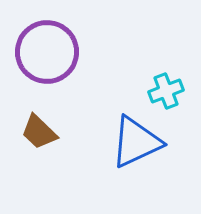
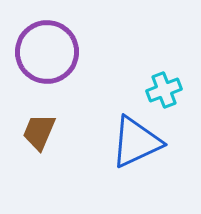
cyan cross: moved 2 px left, 1 px up
brown trapezoid: rotated 69 degrees clockwise
